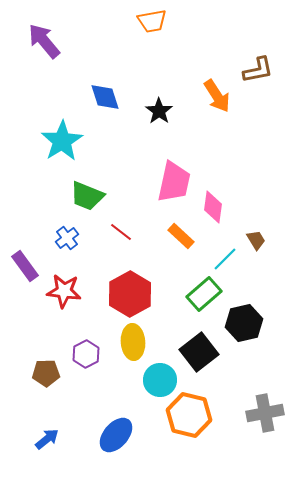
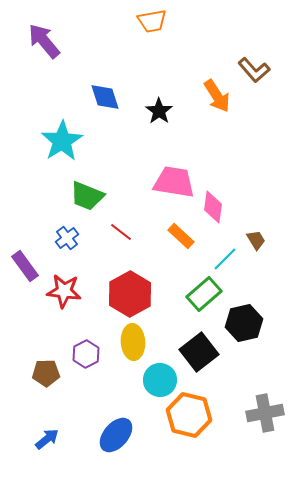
brown L-shape: moved 4 px left; rotated 60 degrees clockwise
pink trapezoid: rotated 93 degrees counterclockwise
